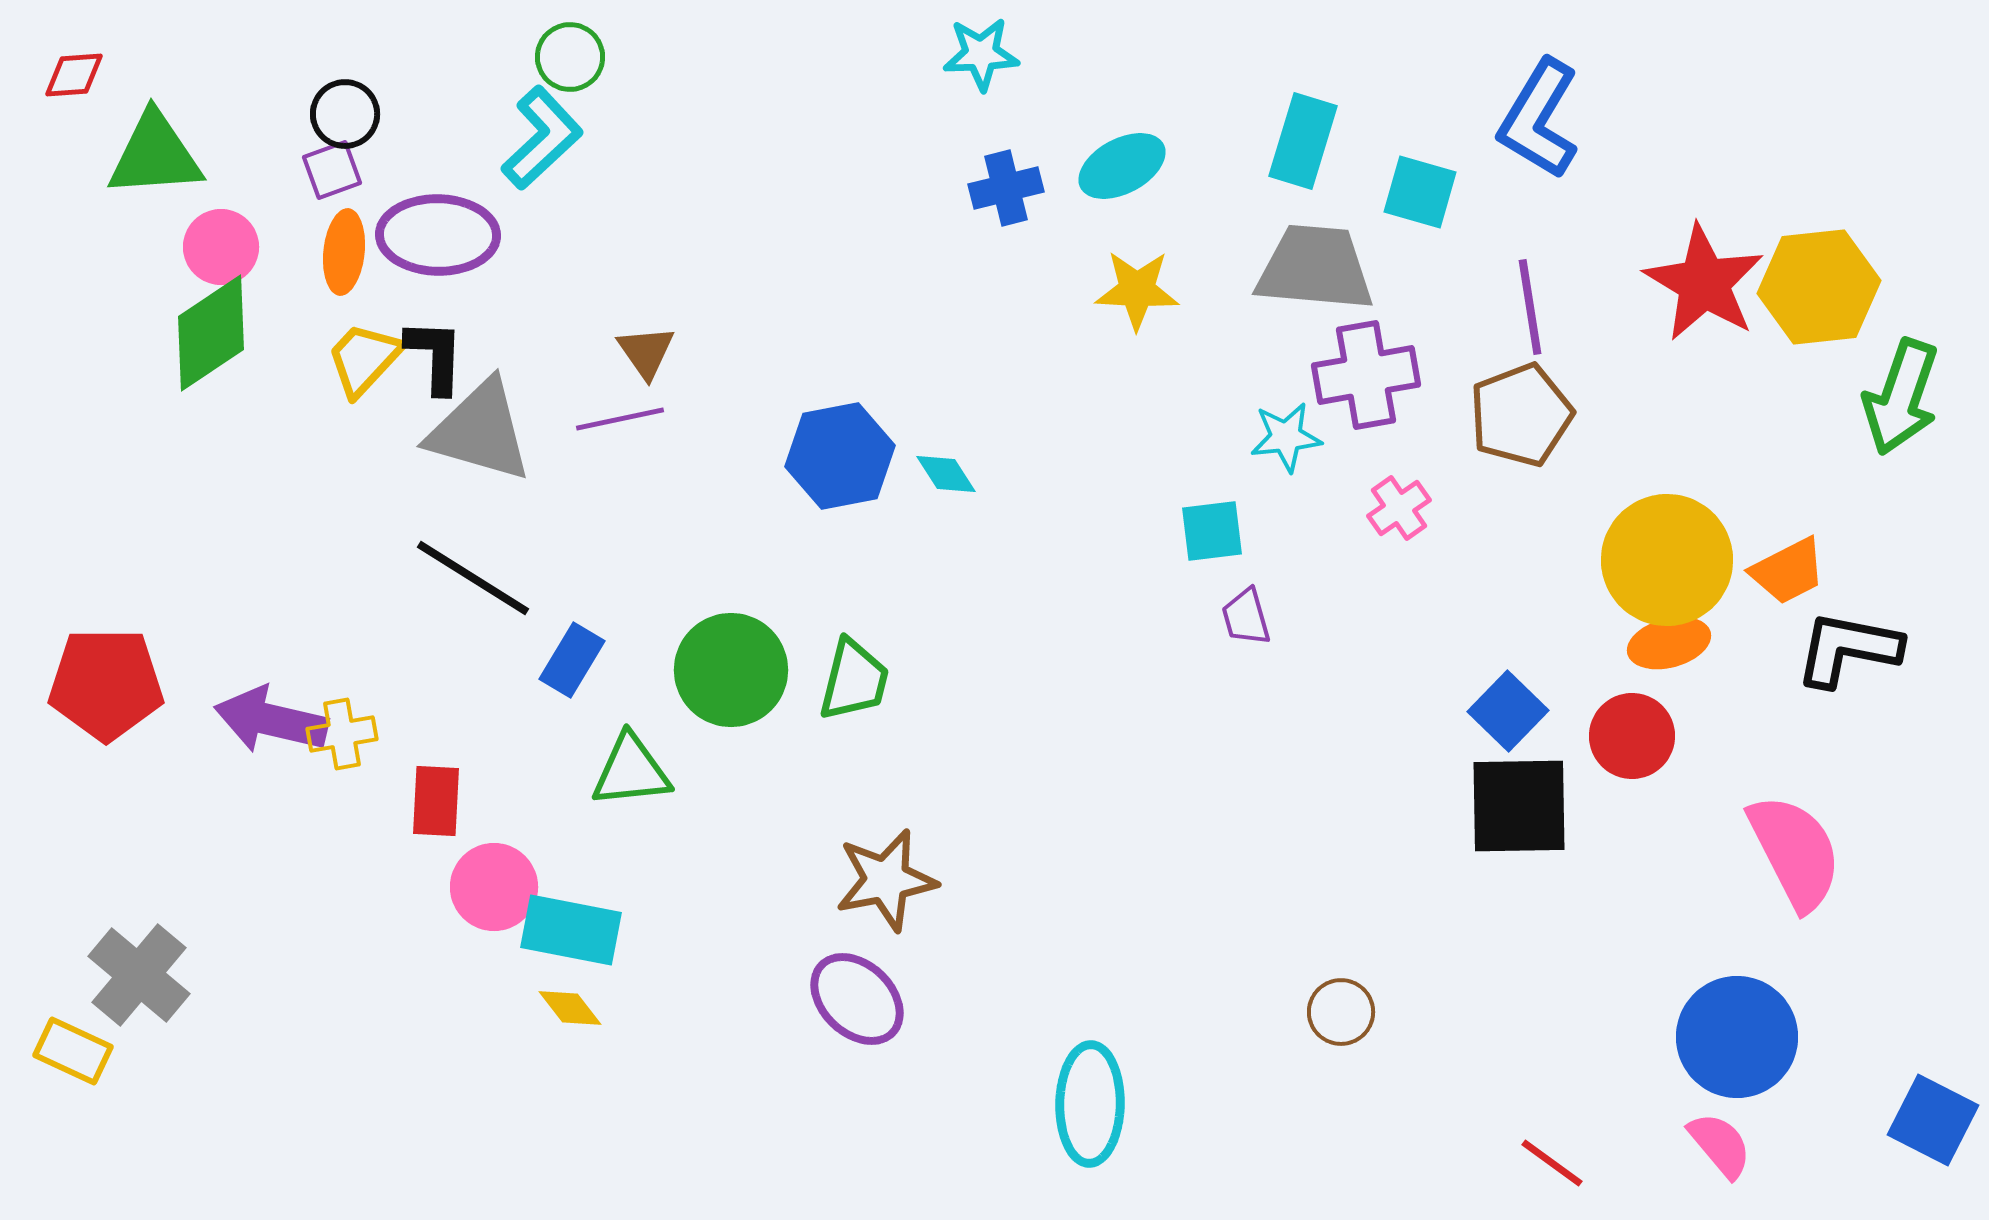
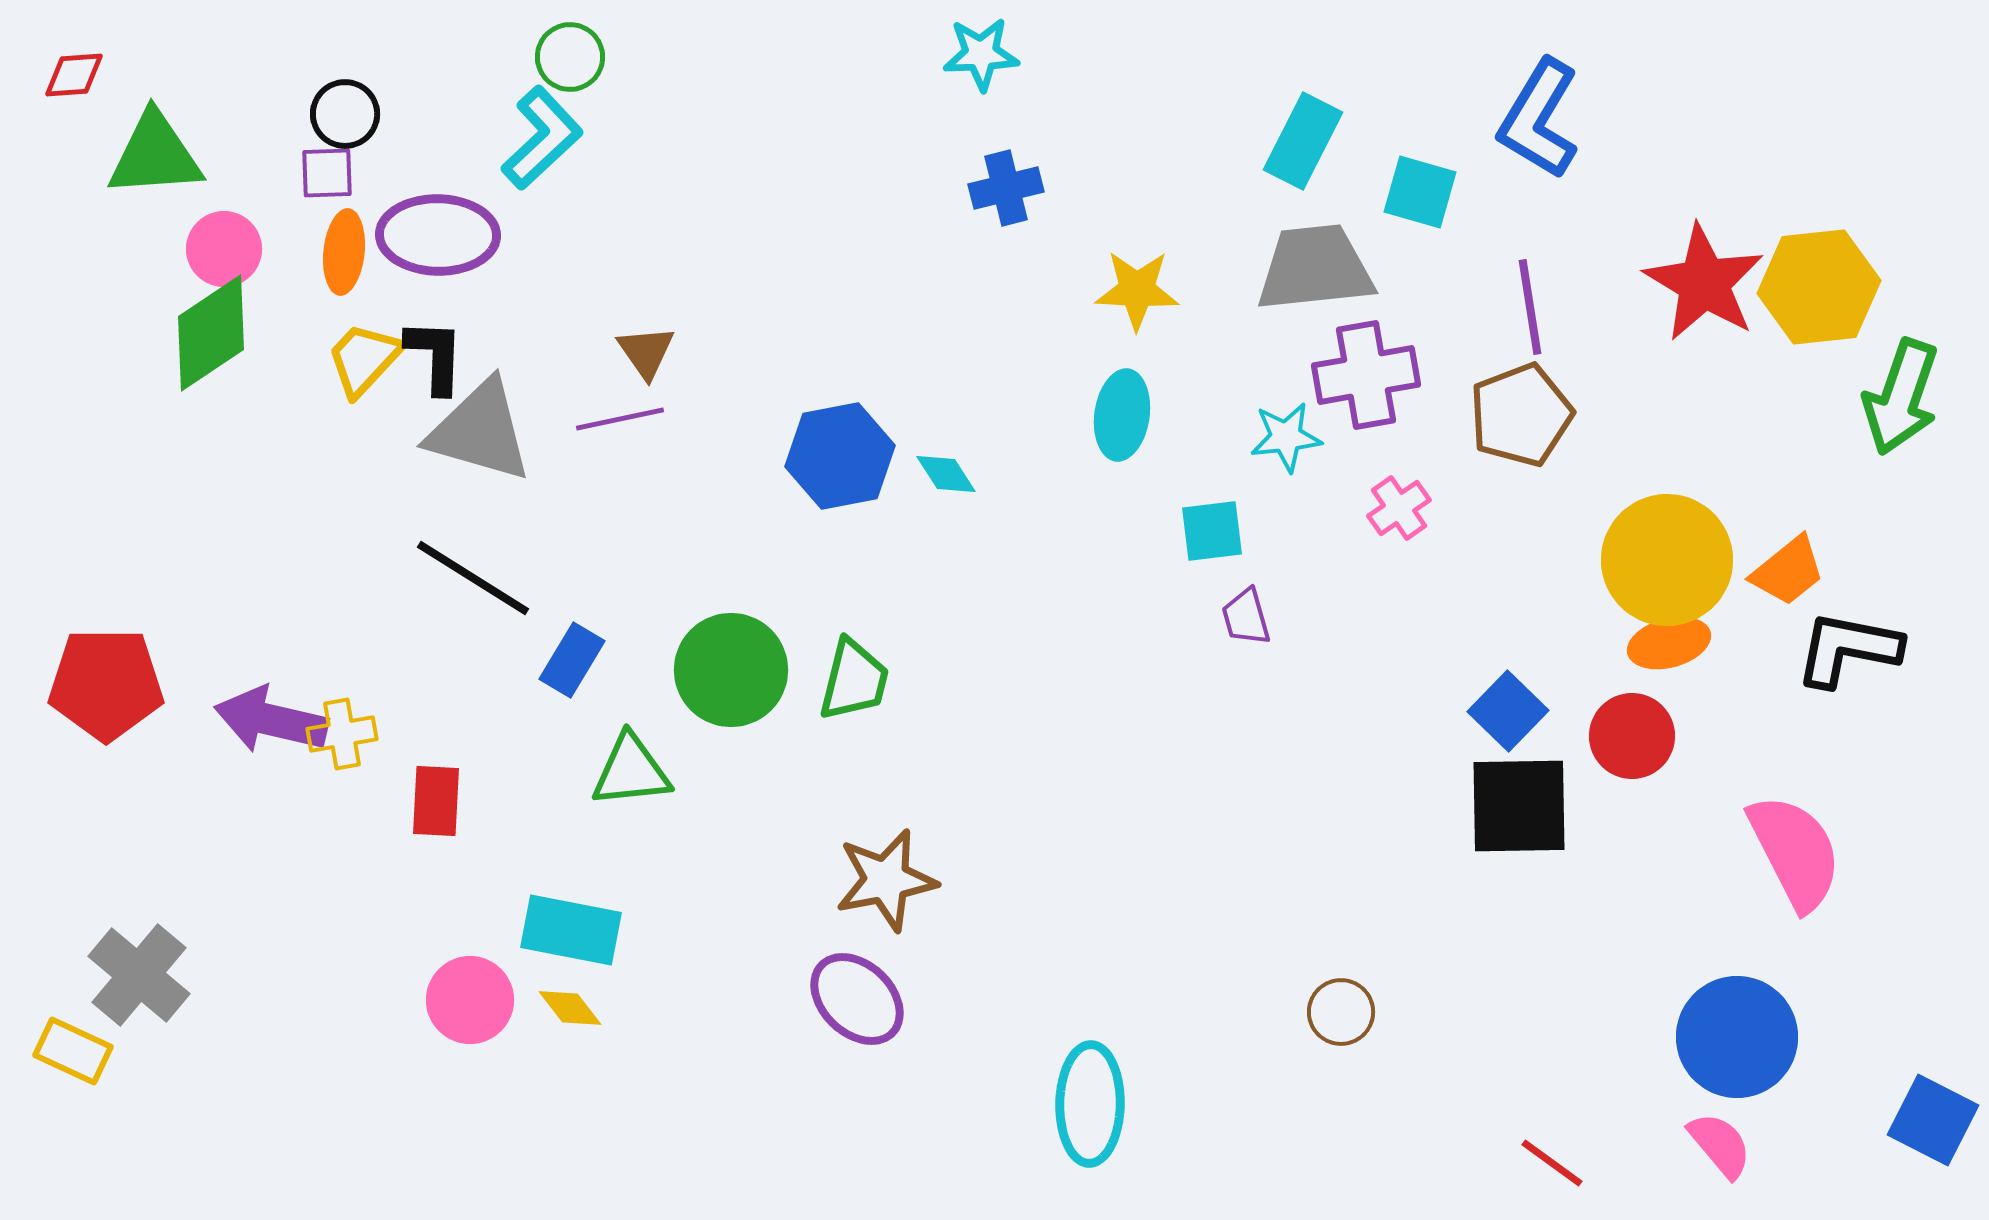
cyan rectangle at (1303, 141): rotated 10 degrees clockwise
cyan ellipse at (1122, 166): moved 249 px down; rotated 54 degrees counterclockwise
purple square at (332, 170): moved 5 px left, 3 px down; rotated 18 degrees clockwise
pink circle at (221, 247): moved 3 px right, 2 px down
gray trapezoid at (1315, 268): rotated 11 degrees counterclockwise
orange trapezoid at (1788, 571): rotated 12 degrees counterclockwise
pink circle at (494, 887): moved 24 px left, 113 px down
